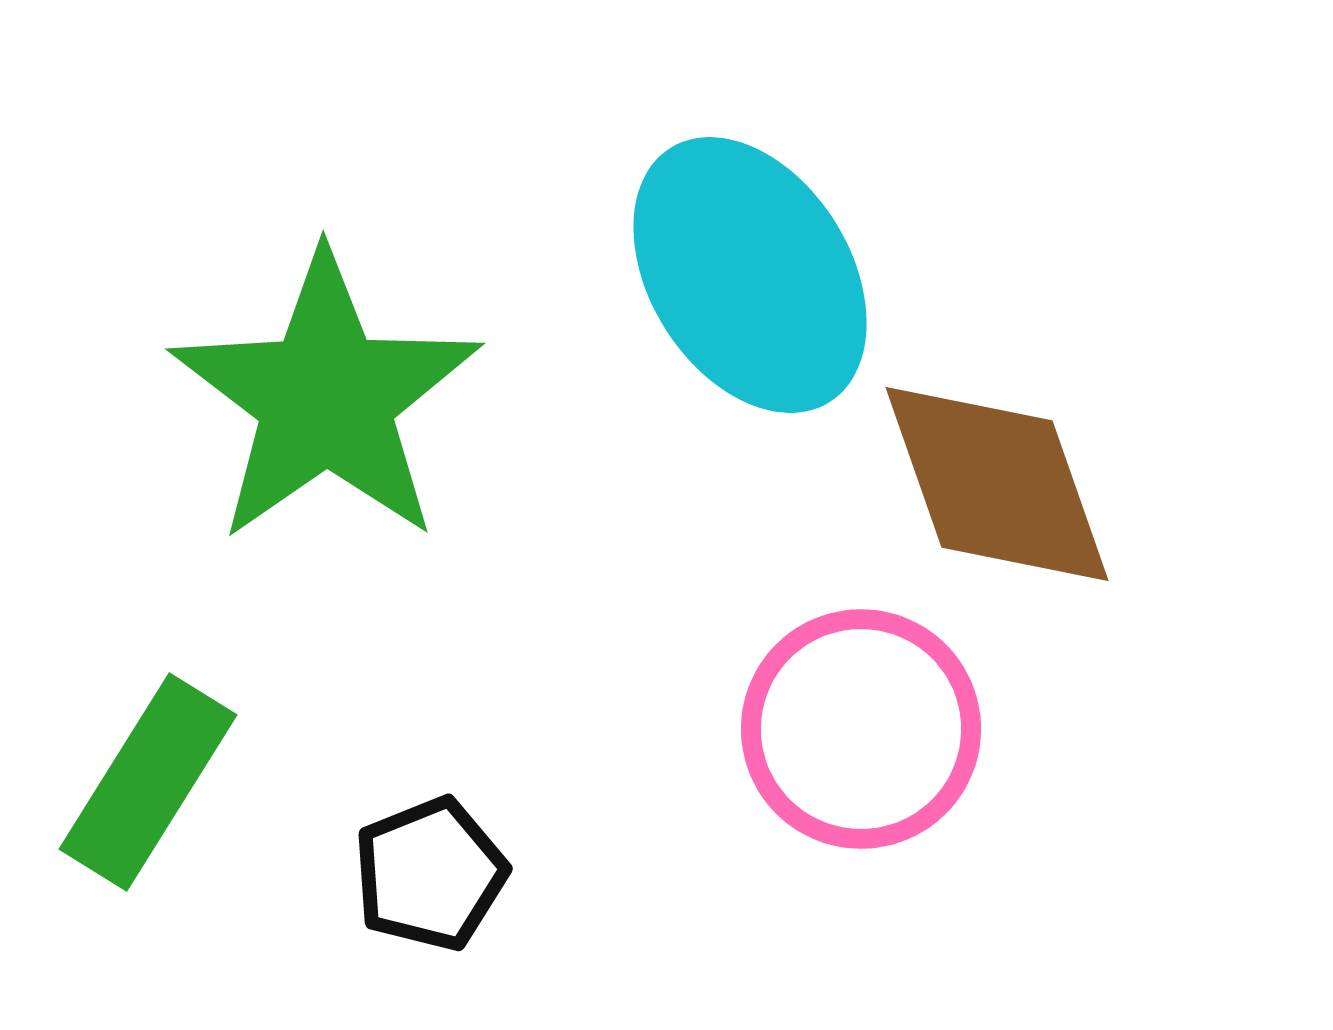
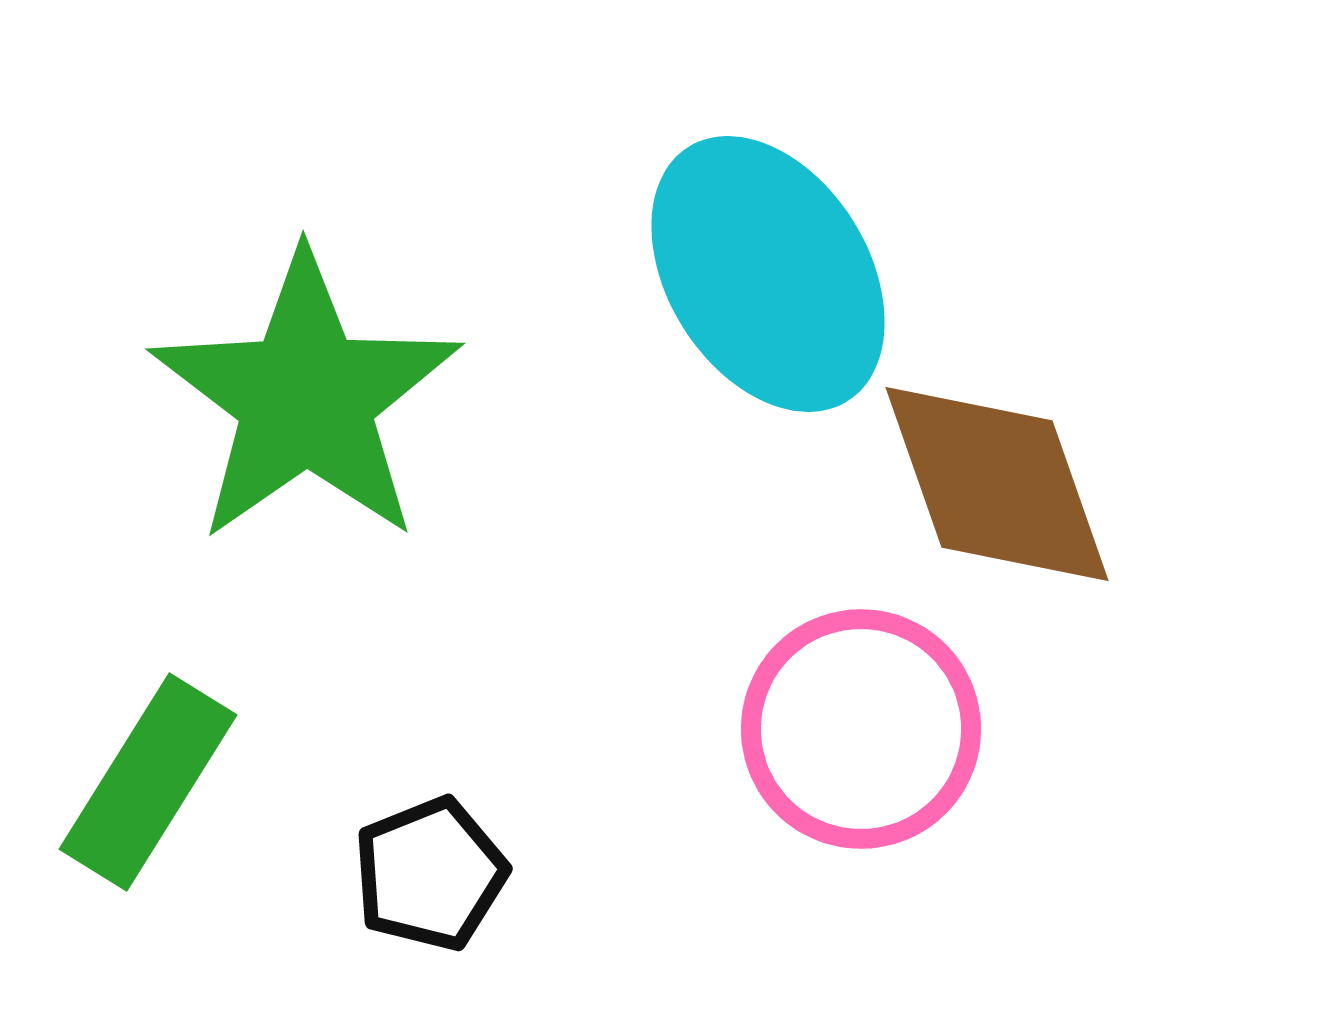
cyan ellipse: moved 18 px right, 1 px up
green star: moved 20 px left
